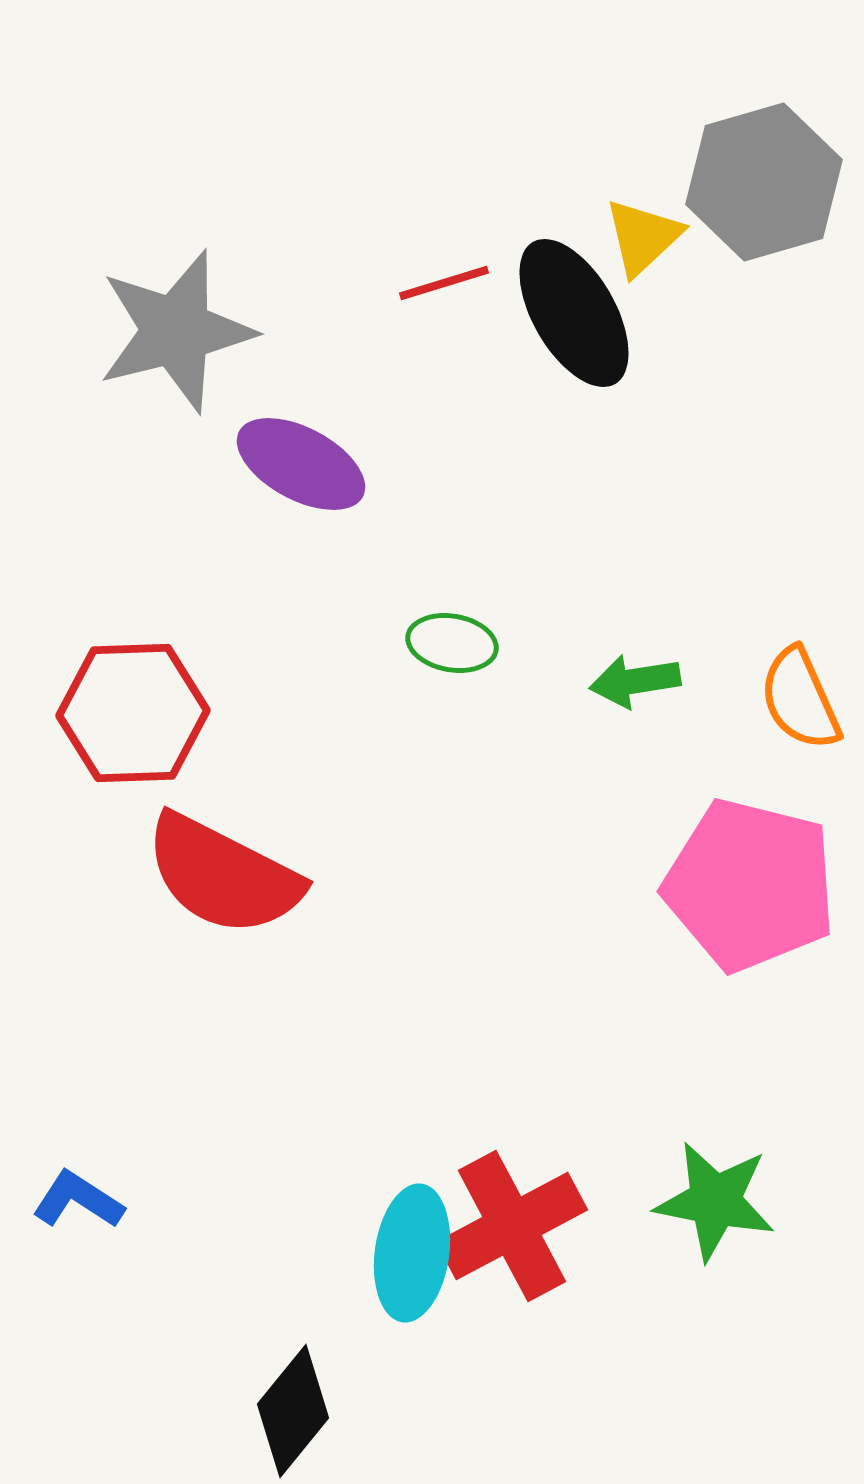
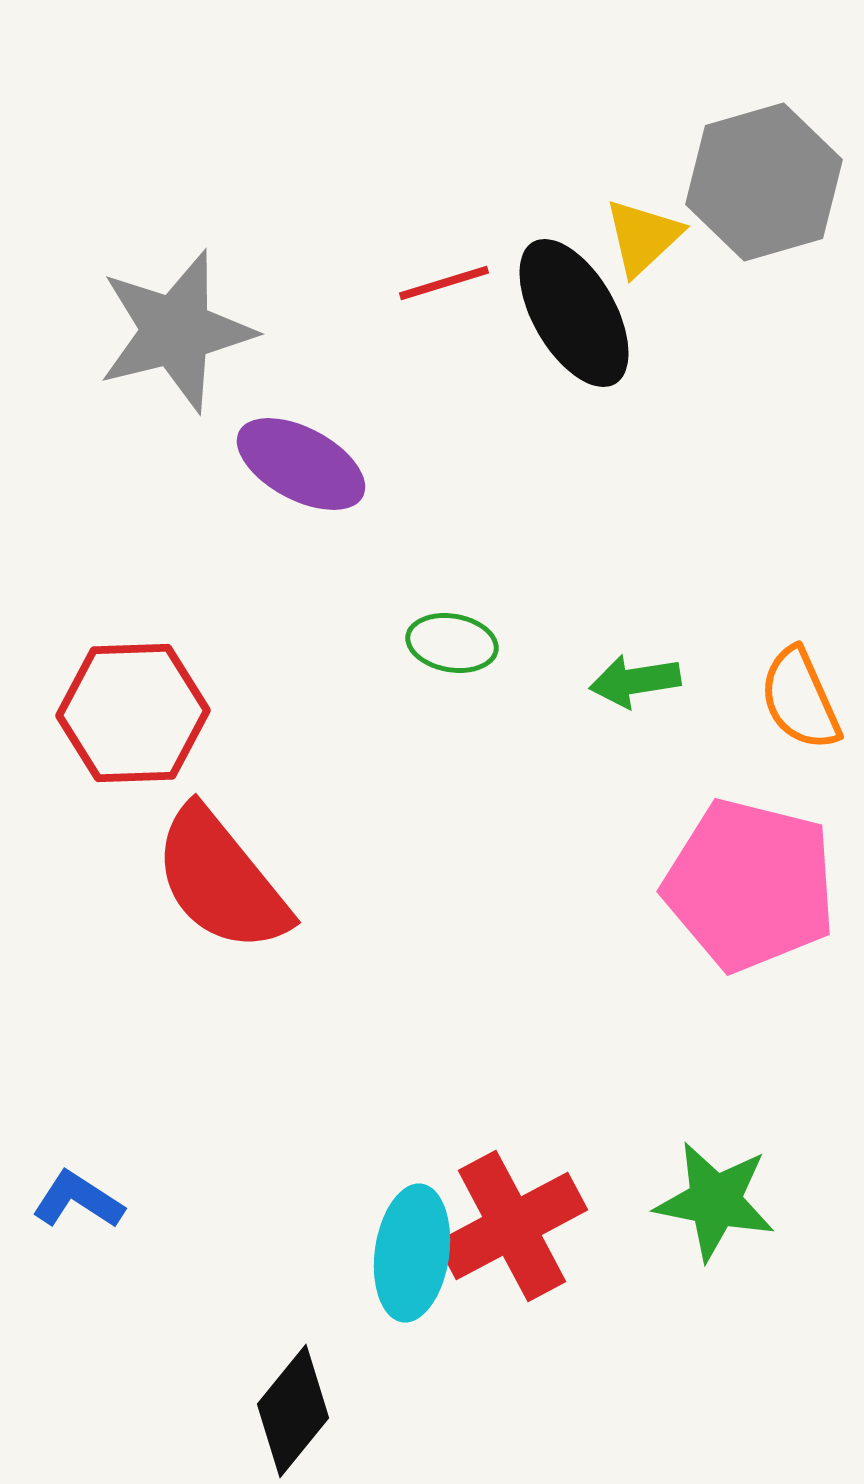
red semicircle: moved 2 px left, 5 px down; rotated 24 degrees clockwise
